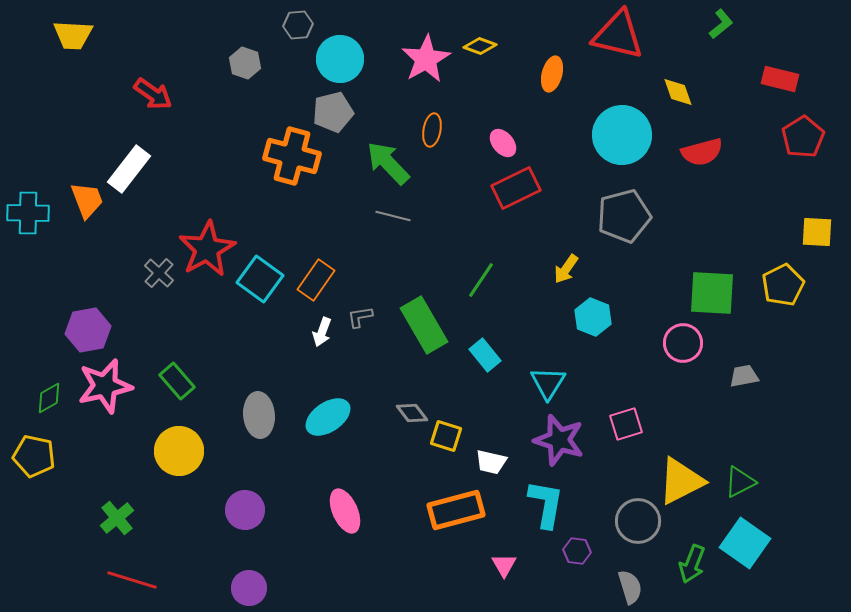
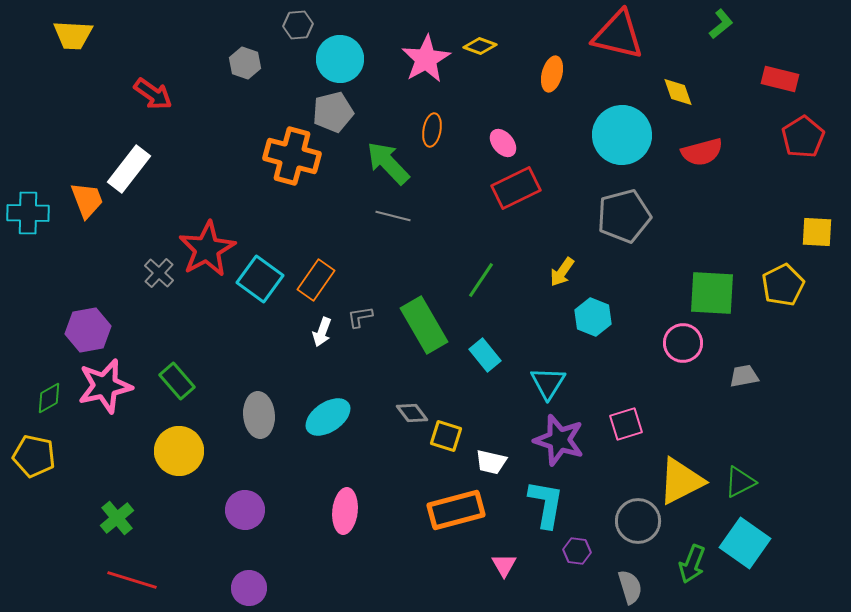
yellow arrow at (566, 269): moved 4 px left, 3 px down
pink ellipse at (345, 511): rotated 30 degrees clockwise
